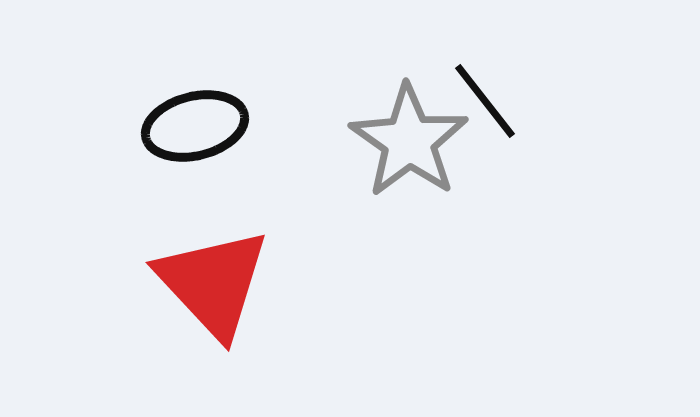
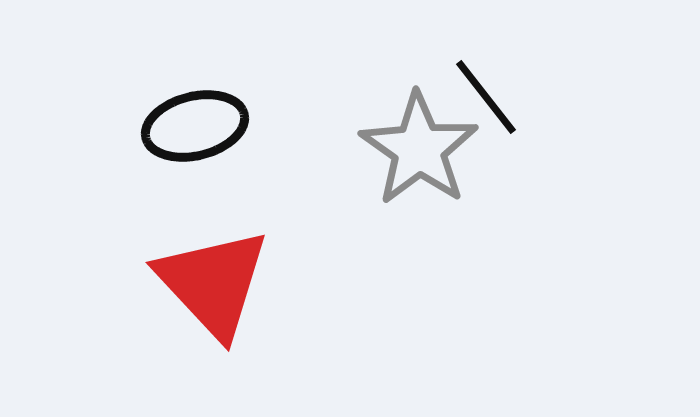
black line: moved 1 px right, 4 px up
gray star: moved 10 px right, 8 px down
